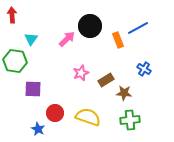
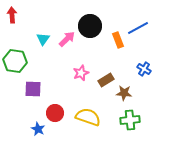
cyan triangle: moved 12 px right
